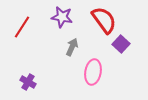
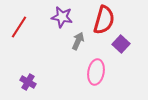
red semicircle: rotated 52 degrees clockwise
red line: moved 3 px left
gray arrow: moved 6 px right, 6 px up
pink ellipse: moved 3 px right
